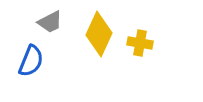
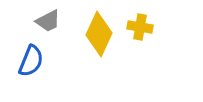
gray trapezoid: moved 2 px left, 1 px up
yellow cross: moved 16 px up
